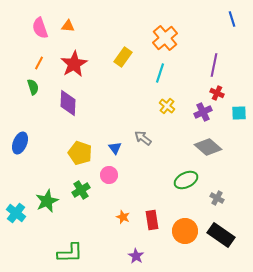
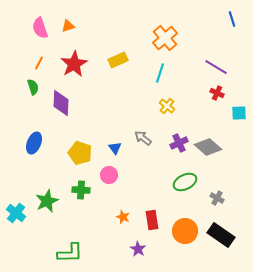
orange triangle: rotated 24 degrees counterclockwise
yellow rectangle: moved 5 px left, 3 px down; rotated 30 degrees clockwise
purple line: moved 2 px right, 2 px down; rotated 70 degrees counterclockwise
purple diamond: moved 7 px left
purple cross: moved 24 px left, 31 px down
blue ellipse: moved 14 px right
green ellipse: moved 1 px left, 2 px down
green cross: rotated 36 degrees clockwise
purple star: moved 2 px right, 7 px up
